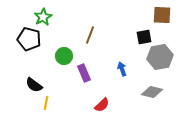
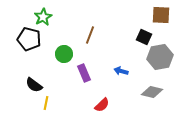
brown square: moved 1 px left
black square: rotated 35 degrees clockwise
green circle: moved 2 px up
blue arrow: moved 1 px left, 2 px down; rotated 56 degrees counterclockwise
